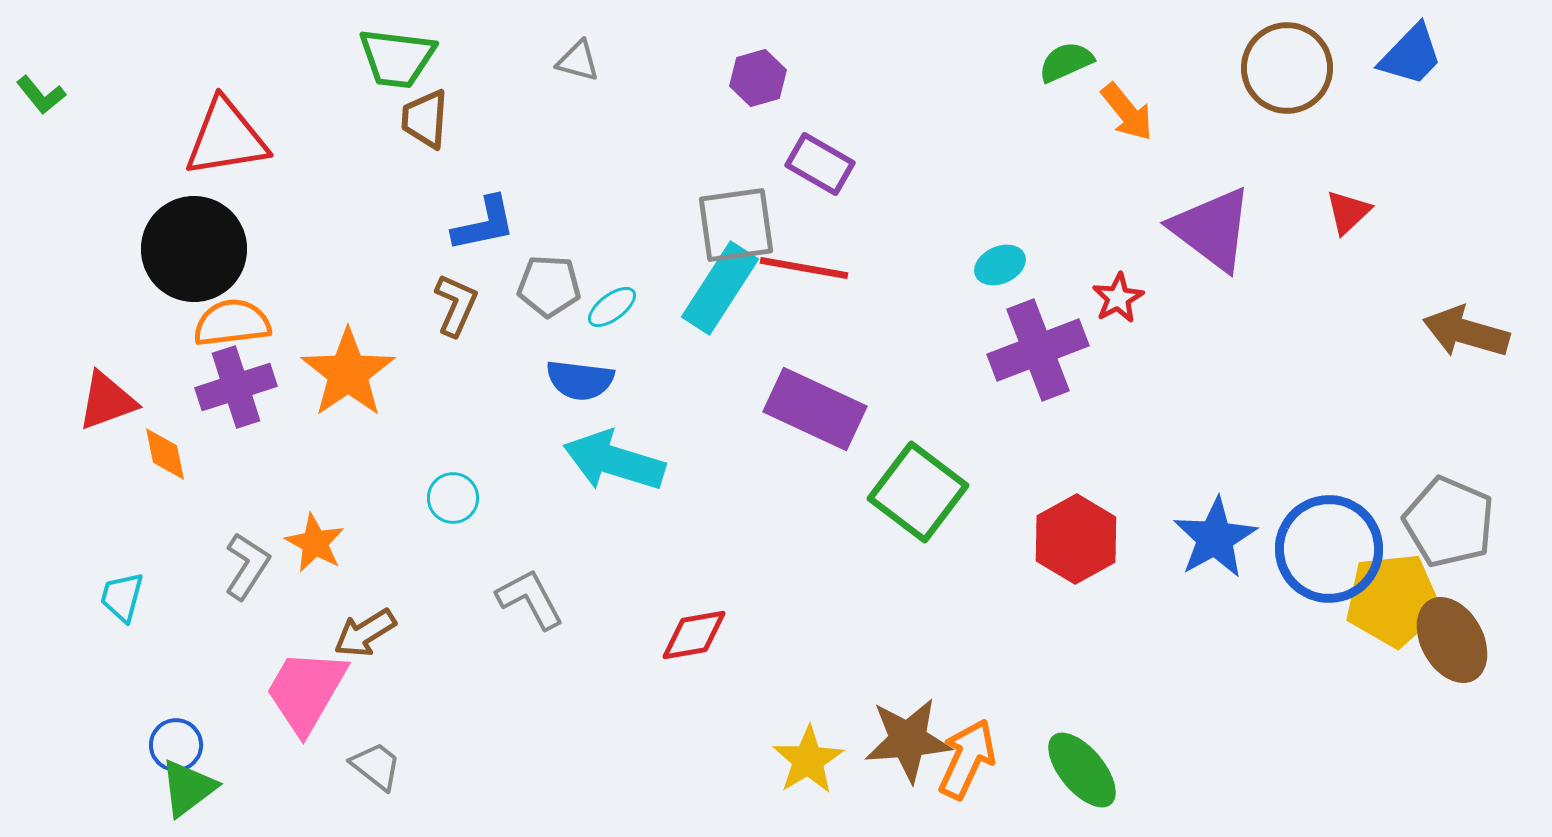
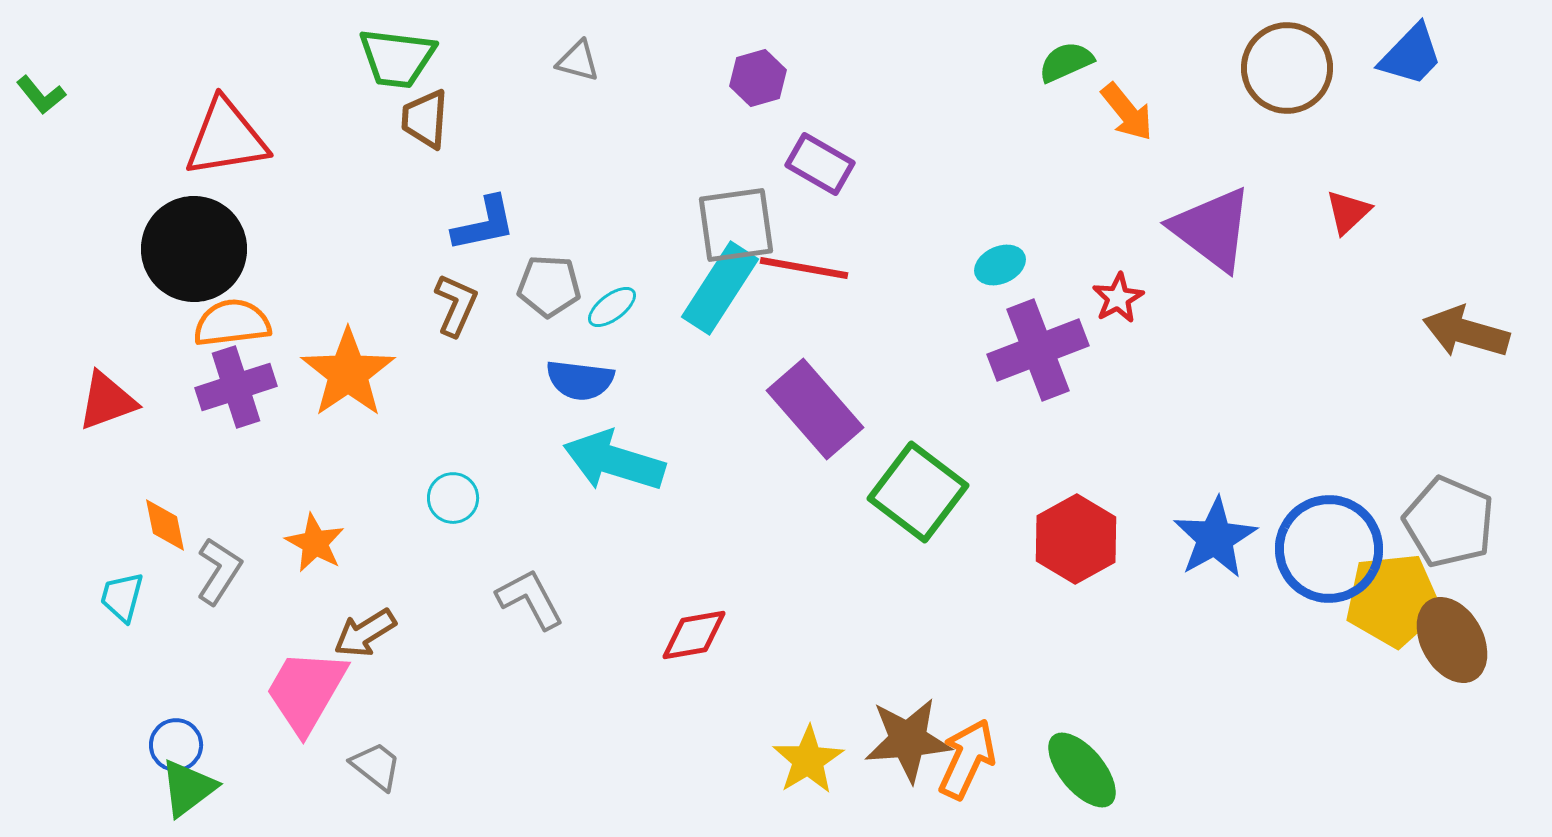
purple rectangle at (815, 409): rotated 24 degrees clockwise
orange diamond at (165, 454): moved 71 px down
gray L-shape at (247, 566): moved 28 px left, 5 px down
